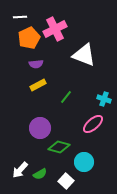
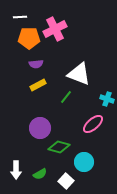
orange pentagon: rotated 25 degrees clockwise
white triangle: moved 5 px left, 19 px down
cyan cross: moved 3 px right
white arrow: moved 4 px left; rotated 42 degrees counterclockwise
